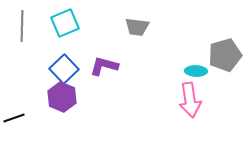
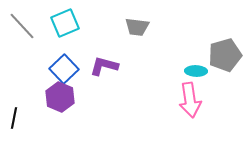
gray line: rotated 44 degrees counterclockwise
purple hexagon: moved 2 px left
black line: rotated 60 degrees counterclockwise
